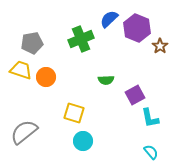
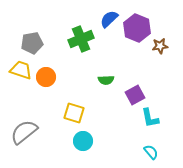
brown star: rotated 28 degrees clockwise
